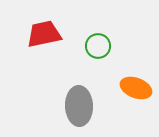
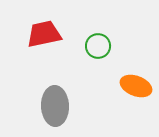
orange ellipse: moved 2 px up
gray ellipse: moved 24 px left
